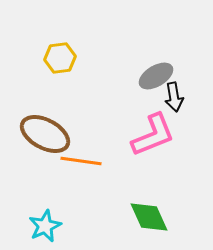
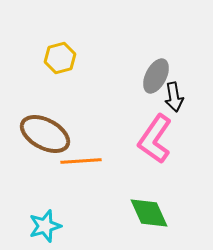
yellow hexagon: rotated 8 degrees counterclockwise
gray ellipse: rotated 32 degrees counterclockwise
pink L-shape: moved 2 px right, 4 px down; rotated 147 degrees clockwise
orange line: rotated 12 degrees counterclockwise
green diamond: moved 4 px up
cyan star: rotated 8 degrees clockwise
